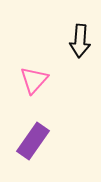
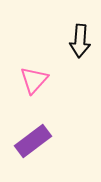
purple rectangle: rotated 18 degrees clockwise
